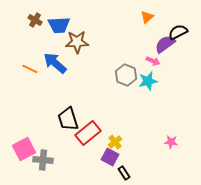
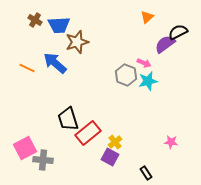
brown star: rotated 15 degrees counterclockwise
pink arrow: moved 9 px left, 2 px down
orange line: moved 3 px left, 1 px up
pink square: moved 1 px right, 1 px up
black rectangle: moved 22 px right
